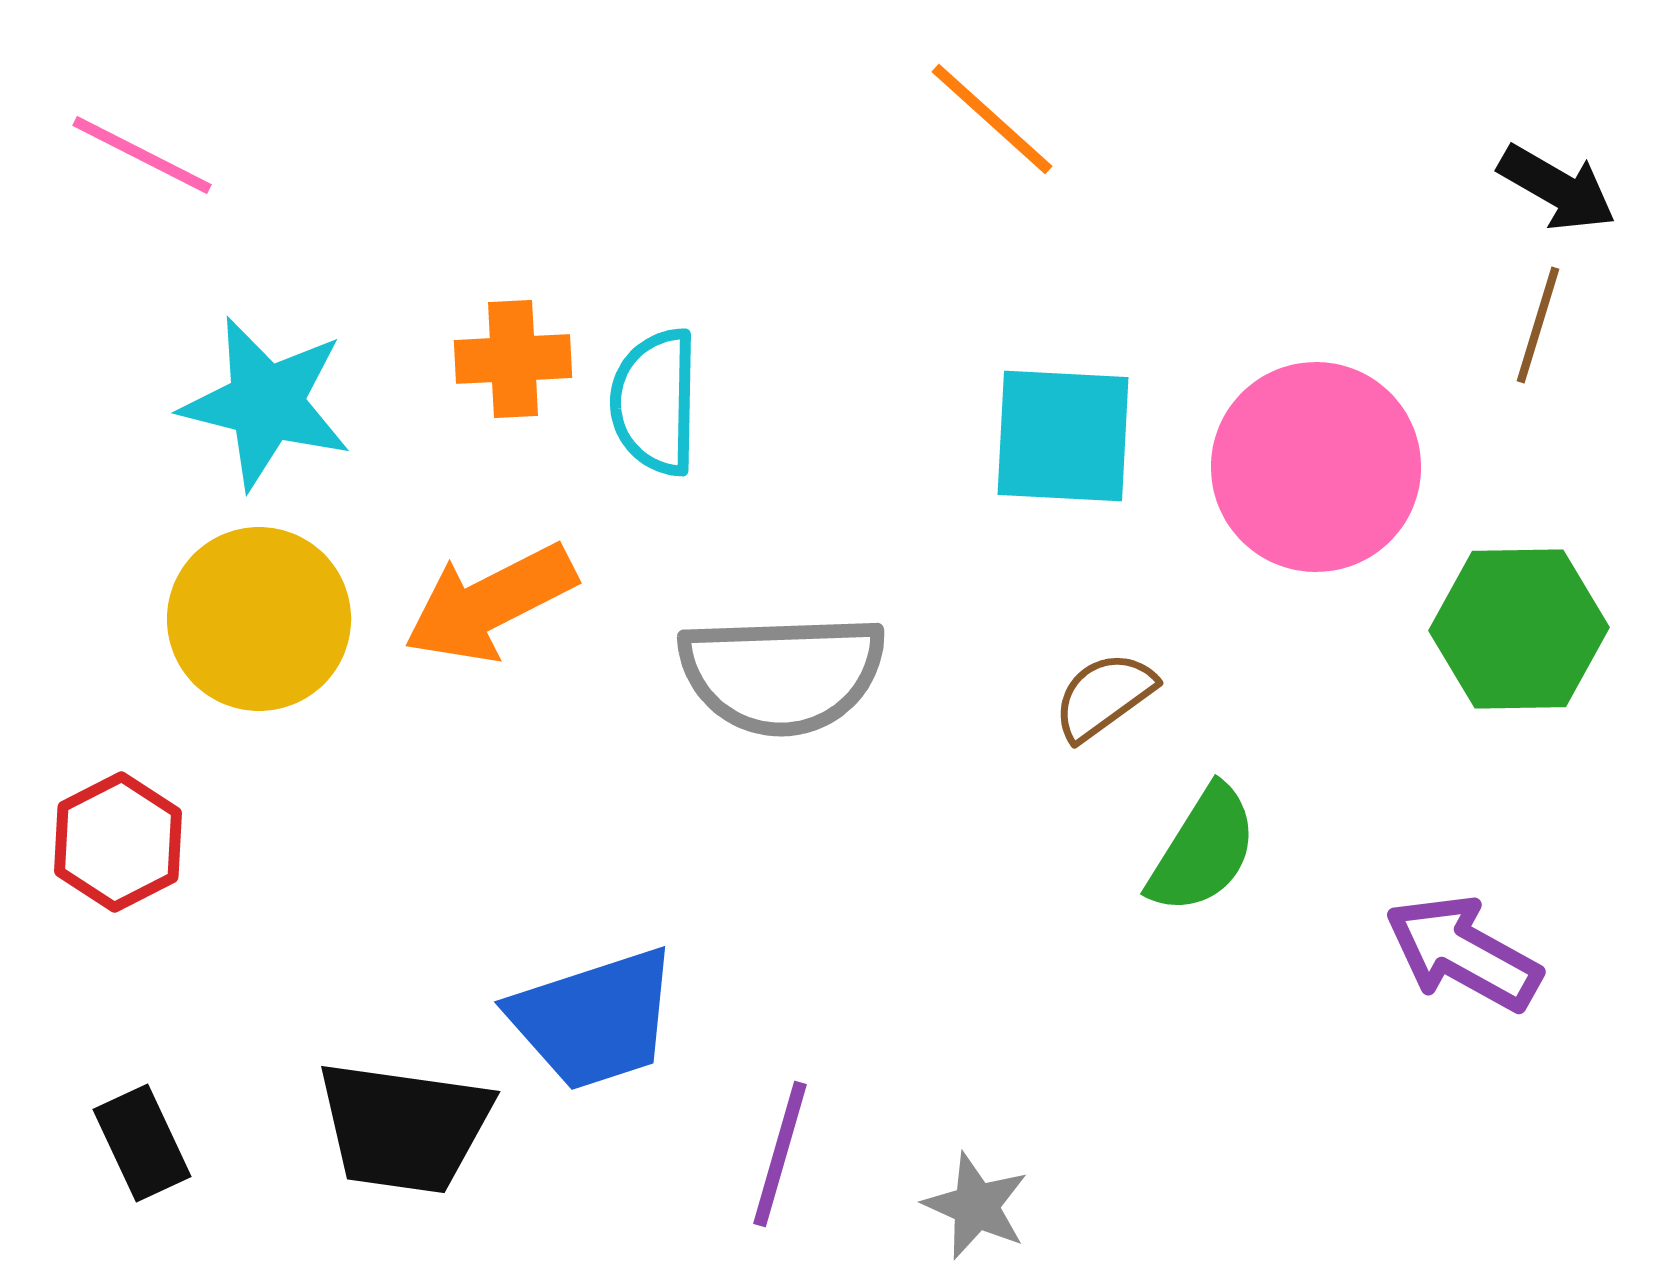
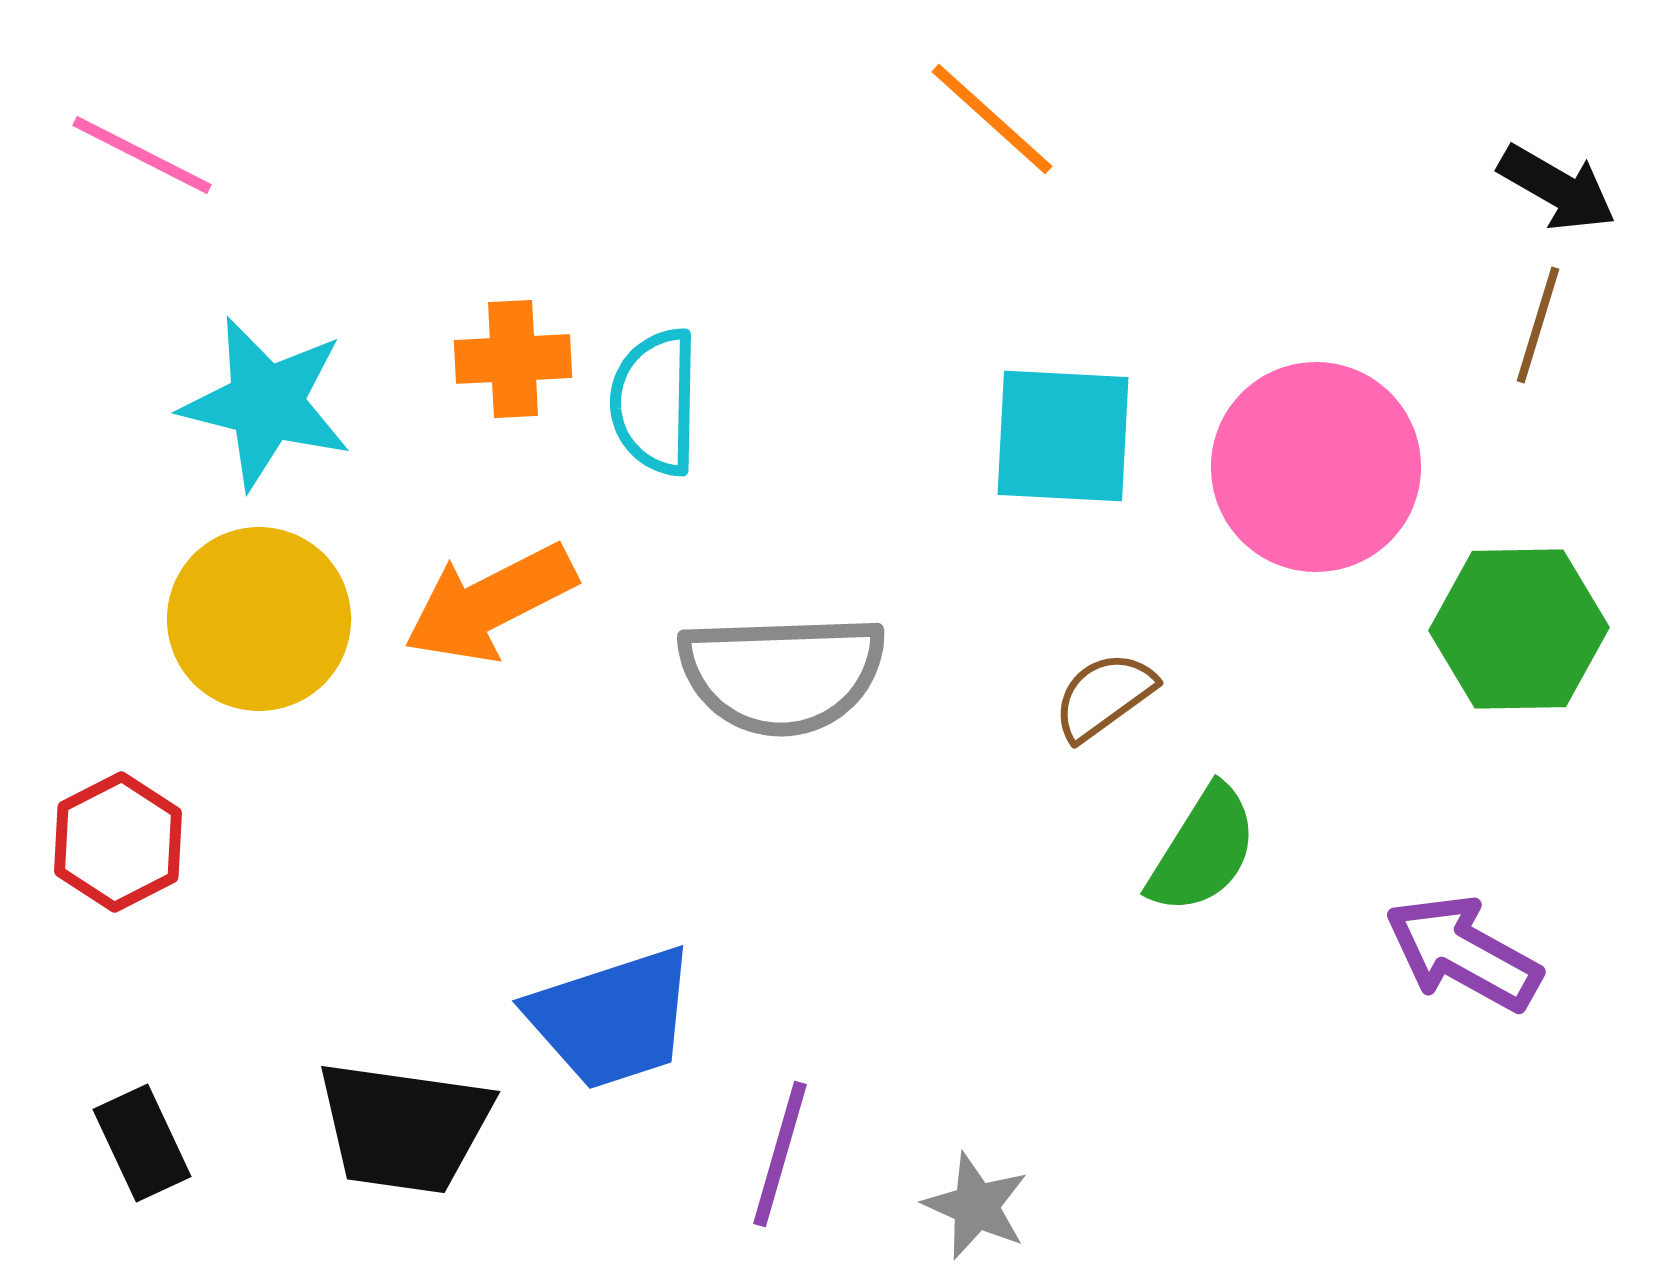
blue trapezoid: moved 18 px right, 1 px up
